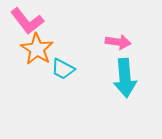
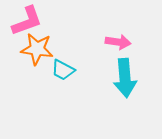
pink L-shape: rotated 72 degrees counterclockwise
orange star: rotated 24 degrees counterclockwise
cyan trapezoid: moved 1 px down
